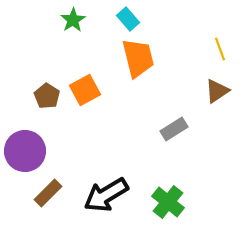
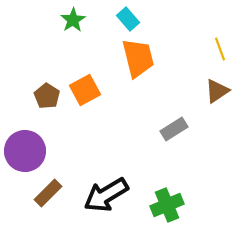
green cross: moved 1 px left, 3 px down; rotated 28 degrees clockwise
